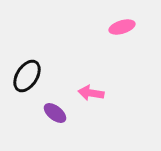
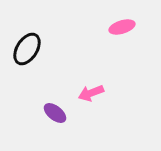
black ellipse: moved 27 px up
pink arrow: rotated 30 degrees counterclockwise
